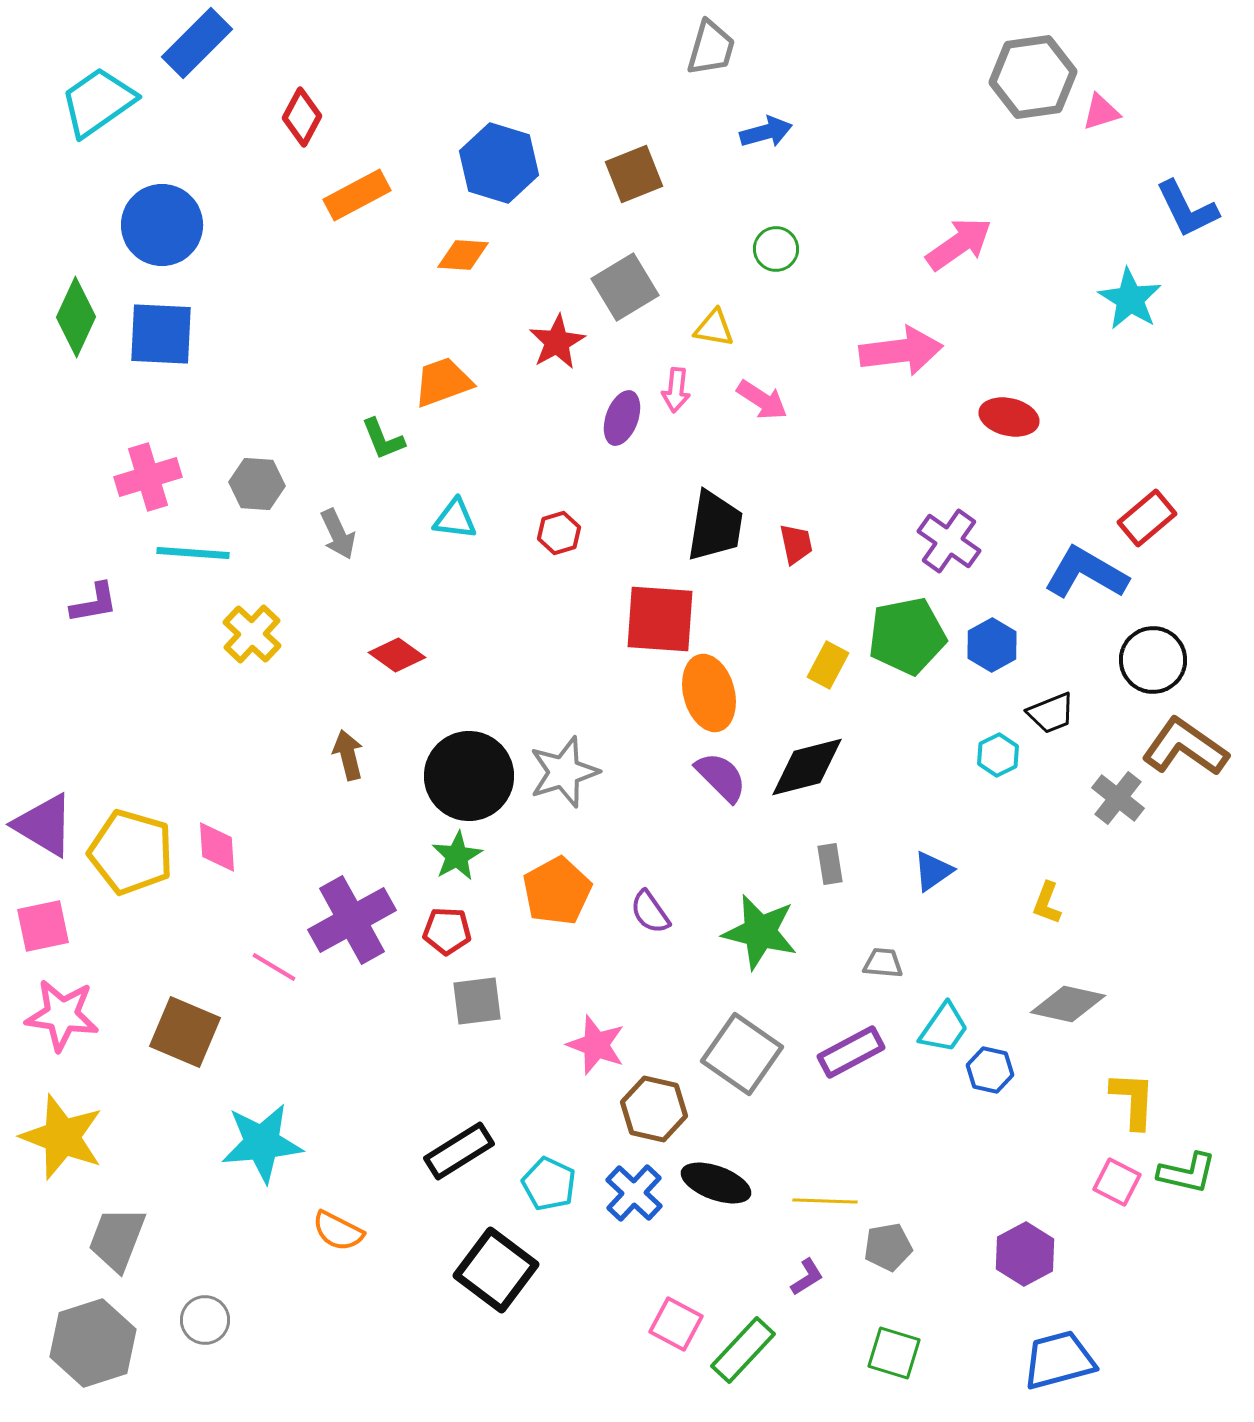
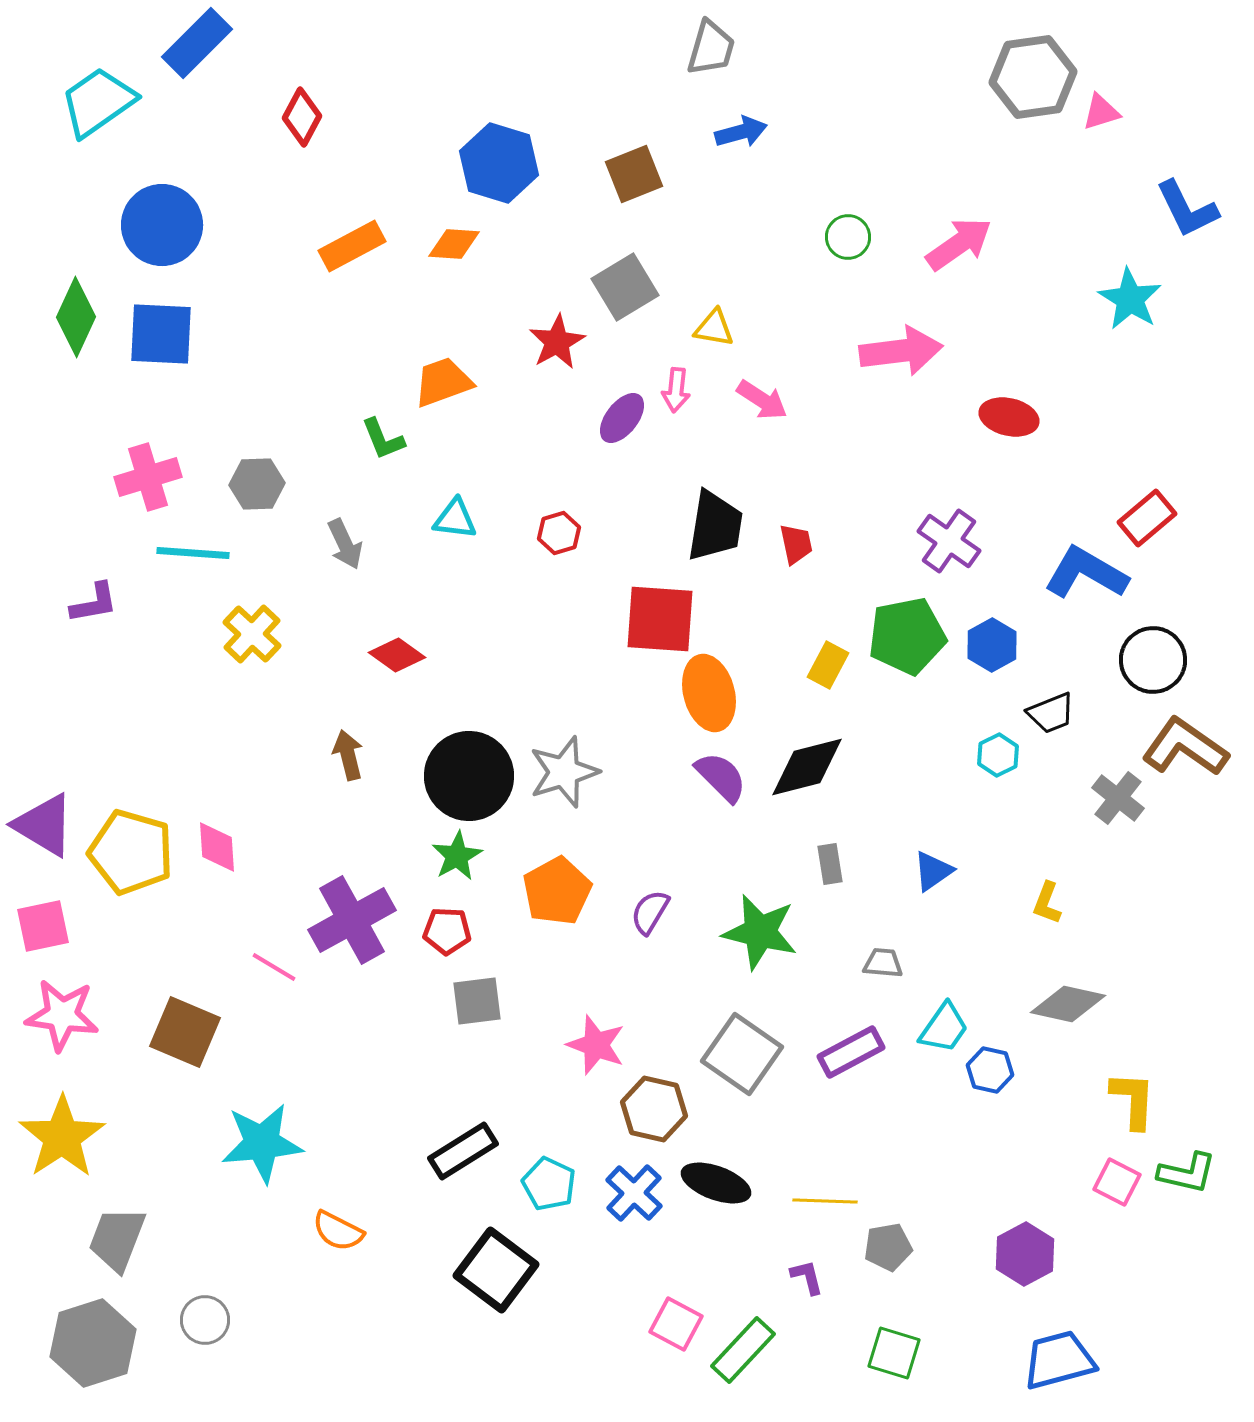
blue arrow at (766, 132): moved 25 px left
orange rectangle at (357, 195): moved 5 px left, 51 px down
green circle at (776, 249): moved 72 px right, 12 px up
orange diamond at (463, 255): moved 9 px left, 11 px up
purple ellipse at (622, 418): rotated 18 degrees clockwise
gray hexagon at (257, 484): rotated 6 degrees counterclockwise
gray arrow at (338, 534): moved 7 px right, 10 px down
purple semicircle at (650, 912): rotated 66 degrees clockwise
yellow star at (62, 1137): rotated 18 degrees clockwise
black rectangle at (459, 1151): moved 4 px right
purple L-shape at (807, 1277): rotated 72 degrees counterclockwise
